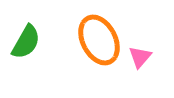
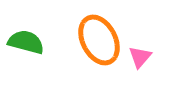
green semicircle: rotated 105 degrees counterclockwise
